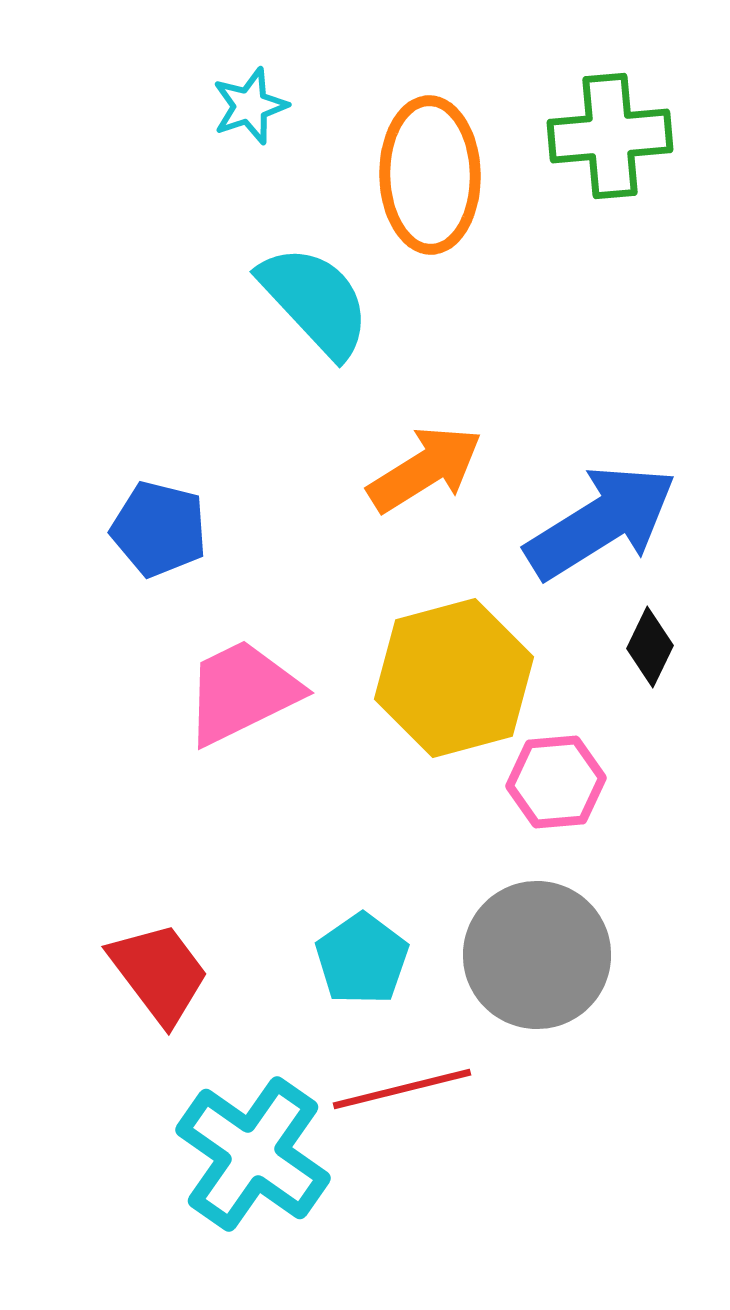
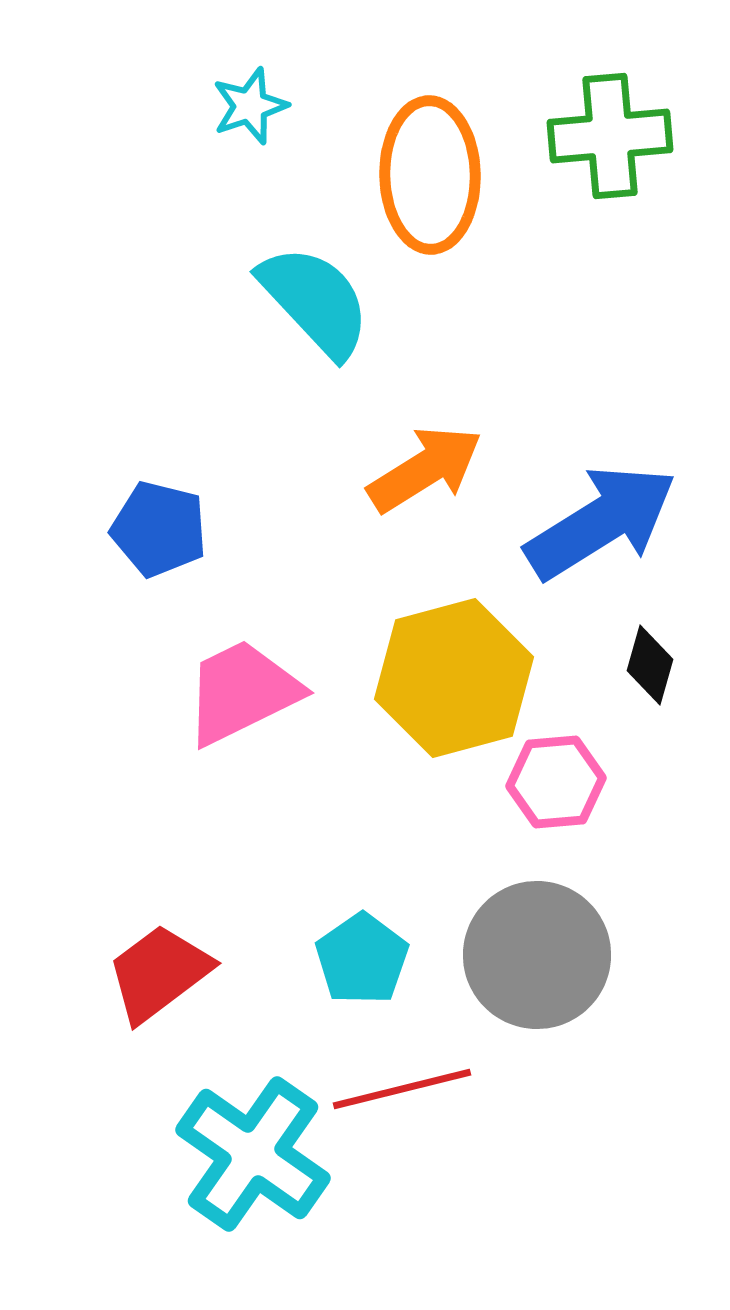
black diamond: moved 18 px down; rotated 10 degrees counterclockwise
red trapezoid: rotated 90 degrees counterclockwise
